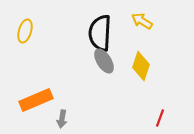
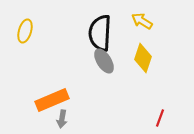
yellow diamond: moved 2 px right, 8 px up
orange rectangle: moved 16 px right
